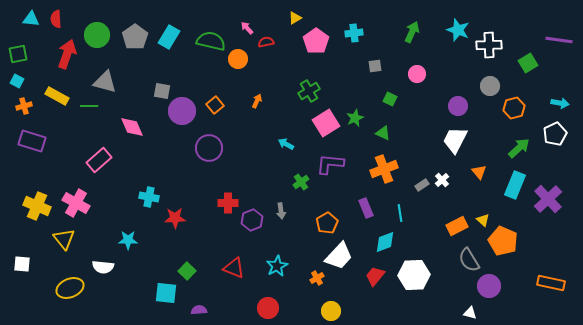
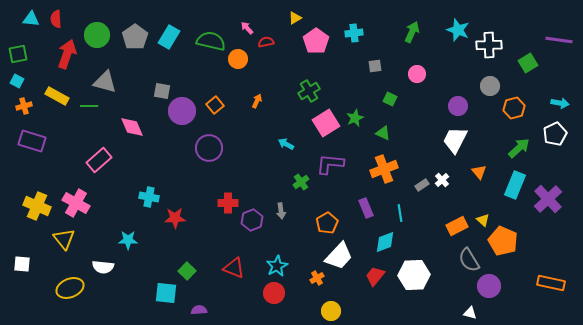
red circle at (268, 308): moved 6 px right, 15 px up
